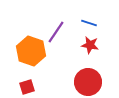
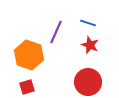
blue line: moved 1 px left
purple line: rotated 10 degrees counterclockwise
red star: rotated 12 degrees clockwise
orange hexagon: moved 2 px left, 4 px down
